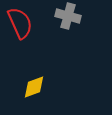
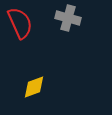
gray cross: moved 2 px down
